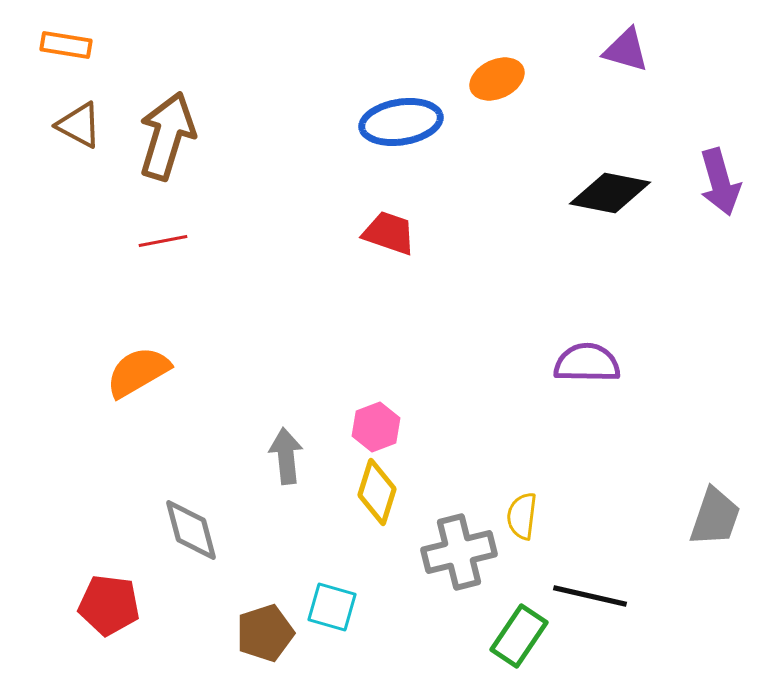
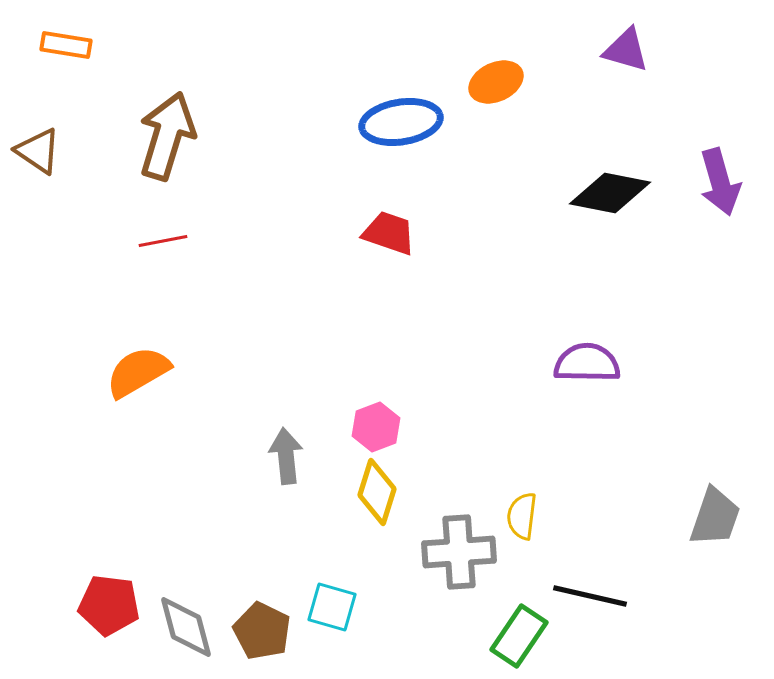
orange ellipse: moved 1 px left, 3 px down
brown triangle: moved 41 px left, 26 px down; rotated 6 degrees clockwise
gray diamond: moved 5 px left, 97 px down
gray cross: rotated 10 degrees clockwise
brown pentagon: moved 3 px left, 2 px up; rotated 28 degrees counterclockwise
